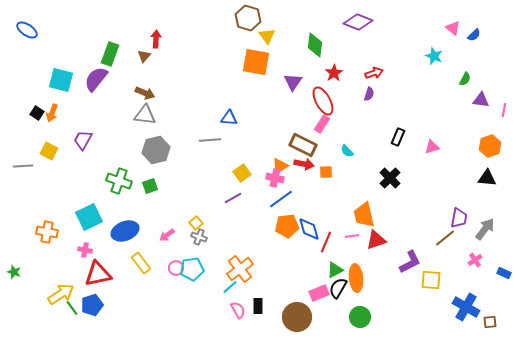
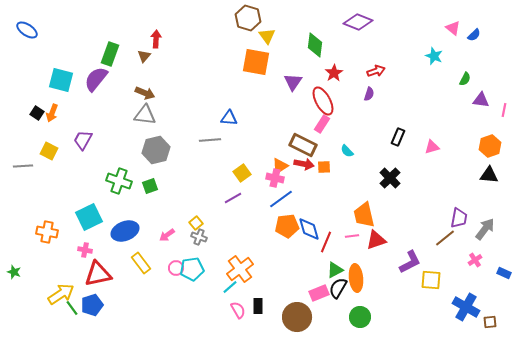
red arrow at (374, 73): moved 2 px right, 2 px up
orange square at (326, 172): moved 2 px left, 5 px up
black triangle at (487, 178): moved 2 px right, 3 px up
